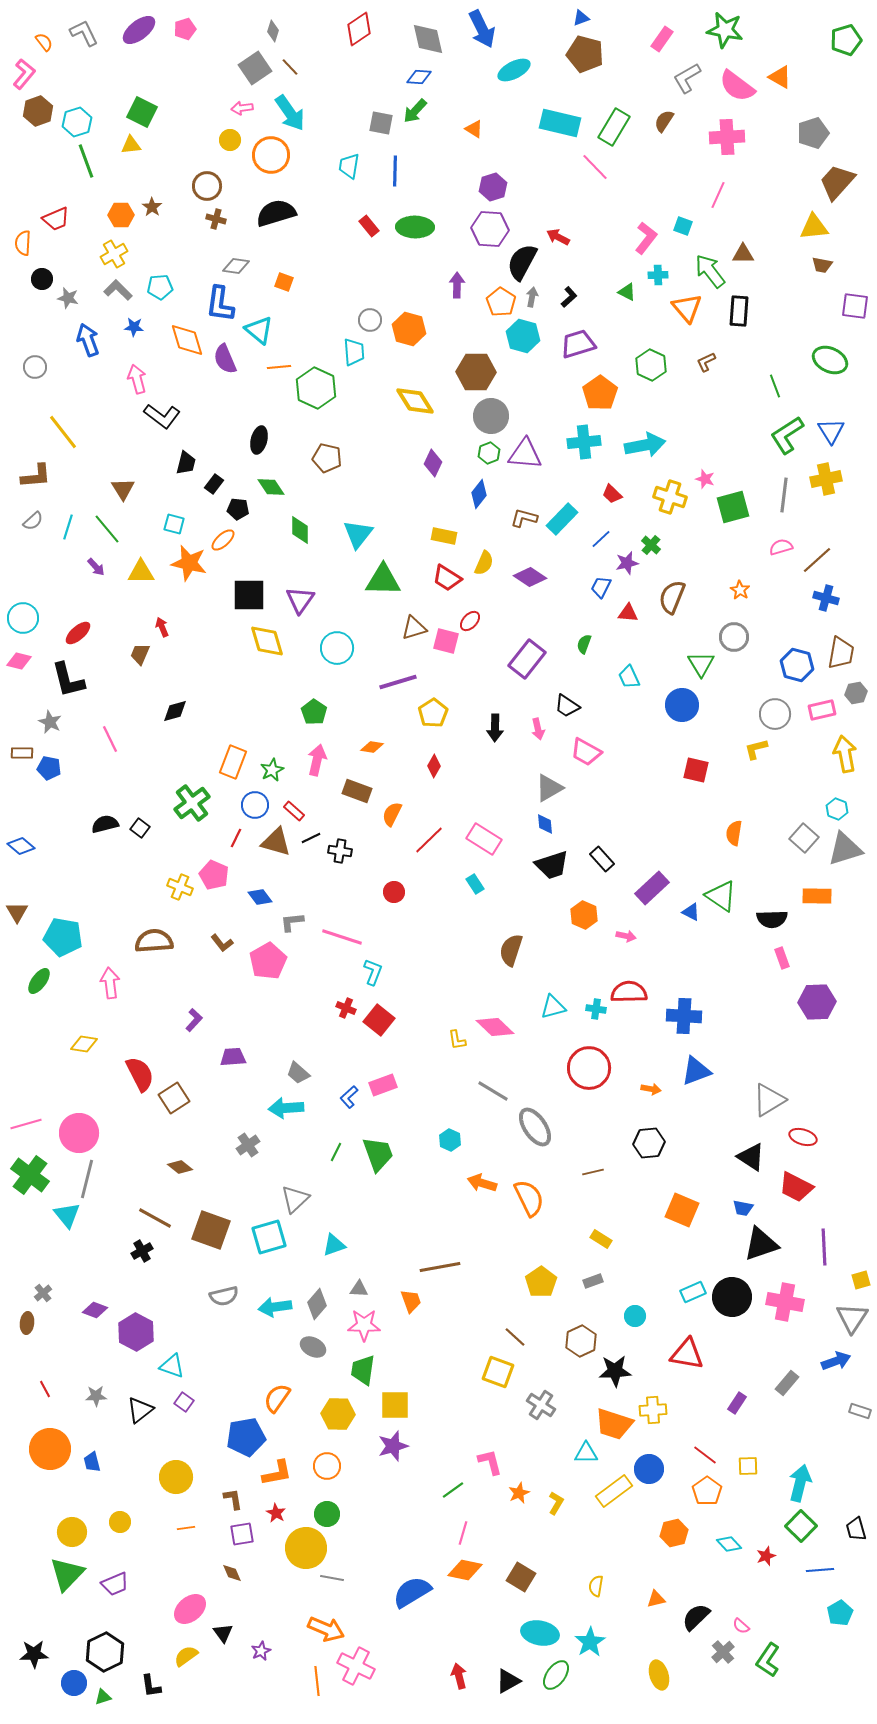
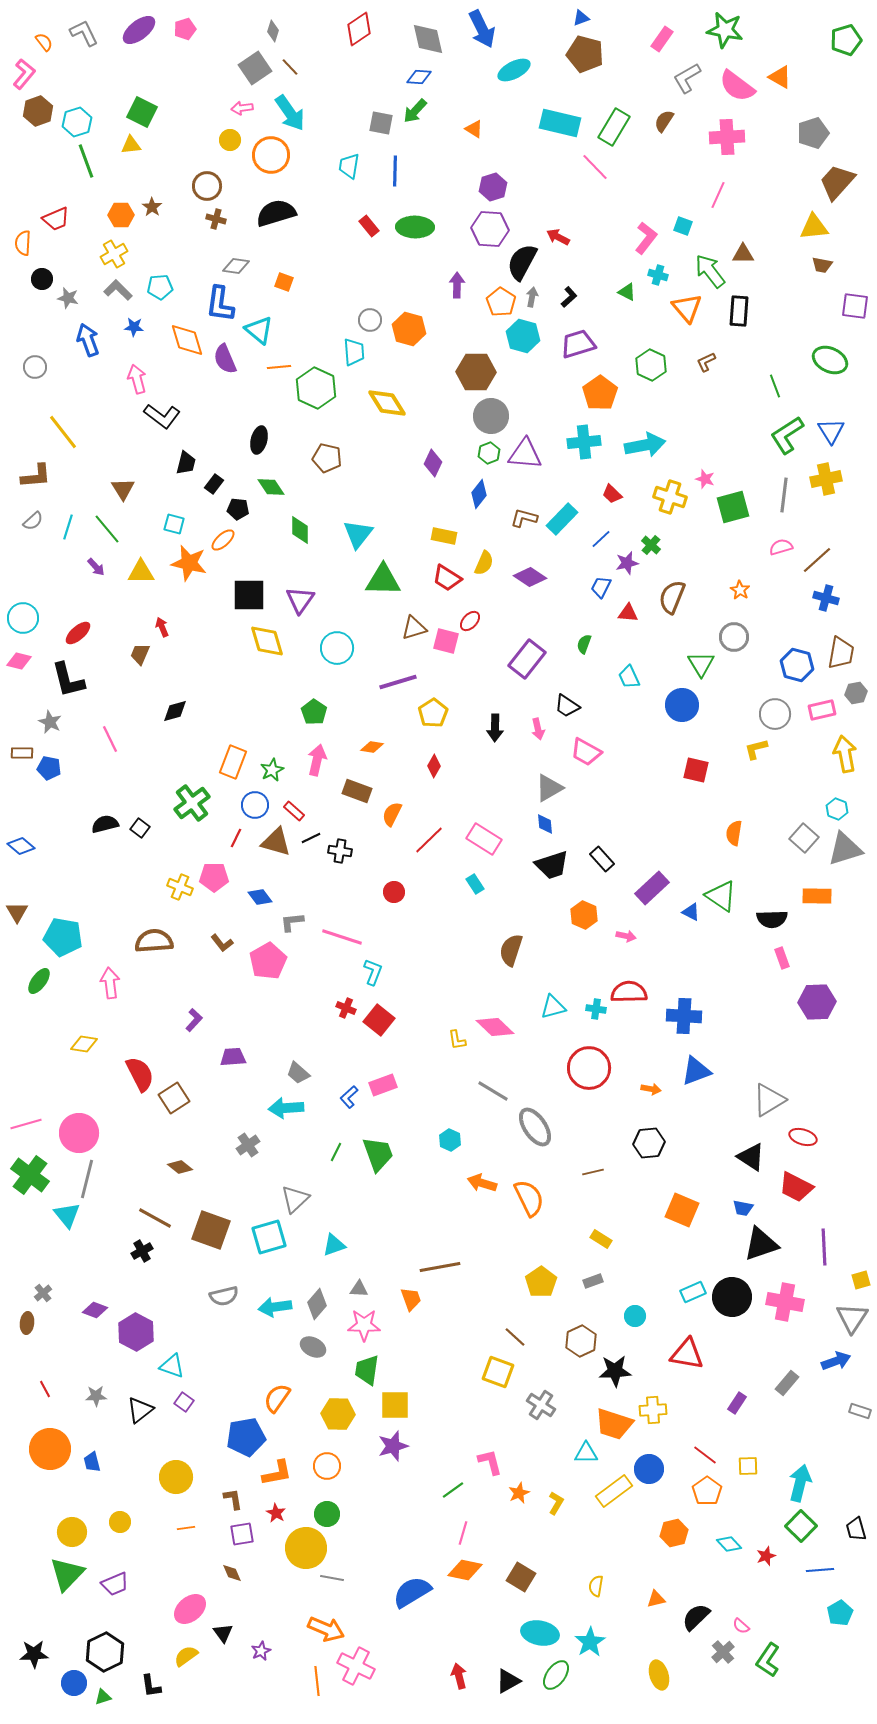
cyan cross at (658, 275): rotated 18 degrees clockwise
yellow diamond at (415, 401): moved 28 px left, 2 px down
pink pentagon at (214, 875): moved 2 px down; rotated 24 degrees counterclockwise
orange trapezoid at (411, 1301): moved 2 px up
green trapezoid at (363, 1370): moved 4 px right
